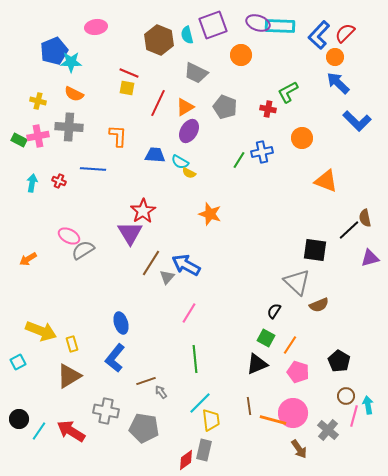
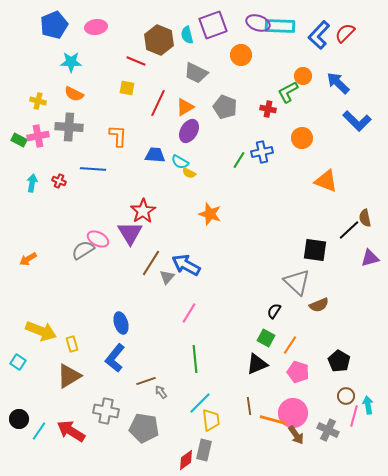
blue pentagon at (54, 51): moved 26 px up
orange circle at (335, 57): moved 32 px left, 19 px down
red line at (129, 73): moved 7 px right, 12 px up
pink ellipse at (69, 236): moved 29 px right, 3 px down
cyan square at (18, 362): rotated 28 degrees counterclockwise
gray cross at (328, 430): rotated 15 degrees counterclockwise
brown arrow at (299, 449): moved 3 px left, 14 px up
